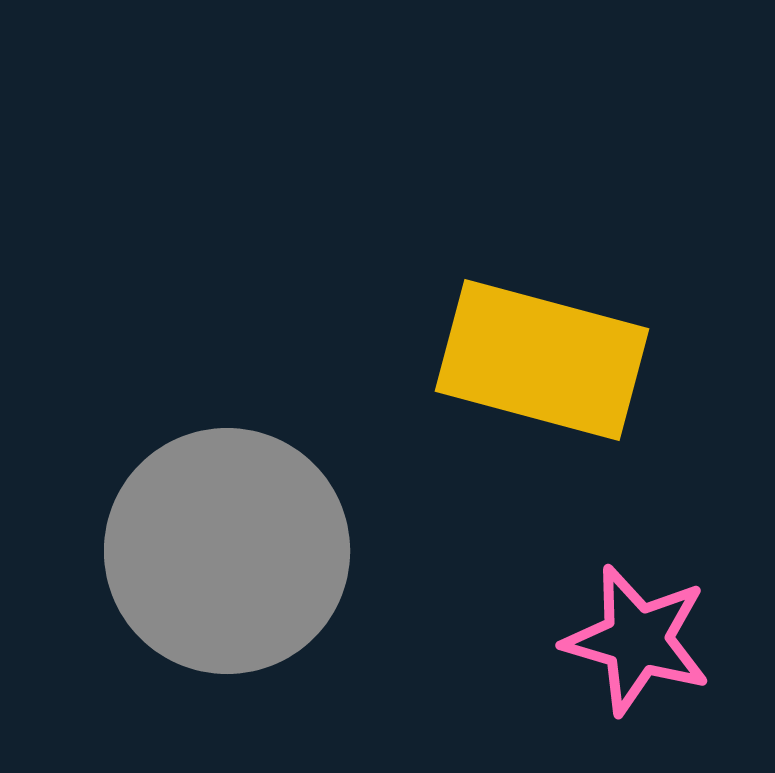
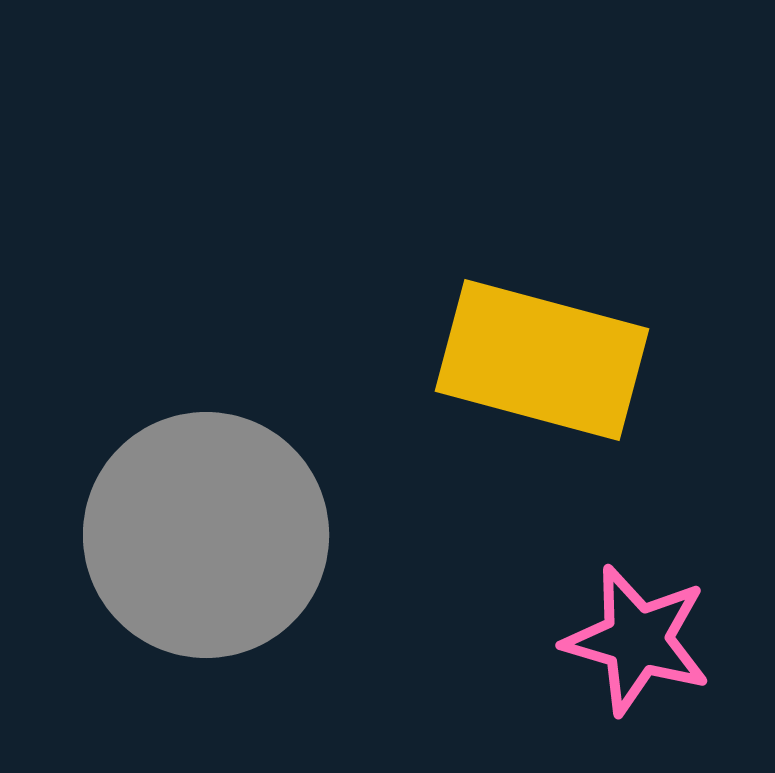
gray circle: moved 21 px left, 16 px up
